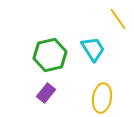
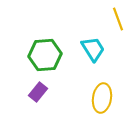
yellow line: rotated 15 degrees clockwise
green hexagon: moved 5 px left; rotated 8 degrees clockwise
purple rectangle: moved 8 px left, 1 px up
